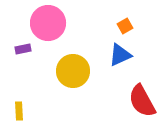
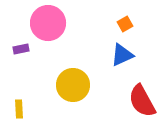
orange square: moved 2 px up
purple rectangle: moved 2 px left
blue triangle: moved 2 px right
yellow circle: moved 14 px down
yellow rectangle: moved 2 px up
